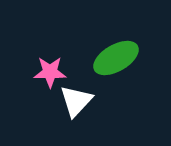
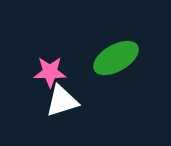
white triangle: moved 14 px left; rotated 30 degrees clockwise
